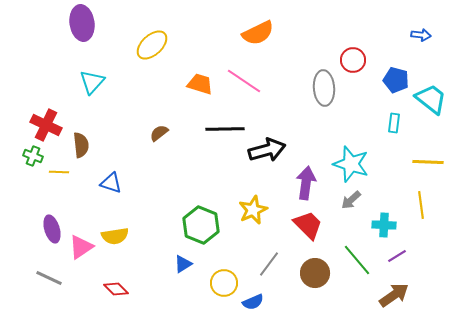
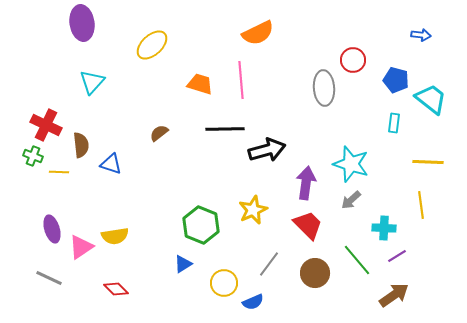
pink line at (244, 81): moved 3 px left, 1 px up; rotated 51 degrees clockwise
blue triangle at (111, 183): moved 19 px up
cyan cross at (384, 225): moved 3 px down
